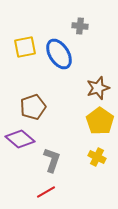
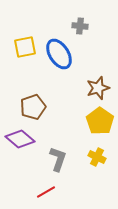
gray L-shape: moved 6 px right, 1 px up
